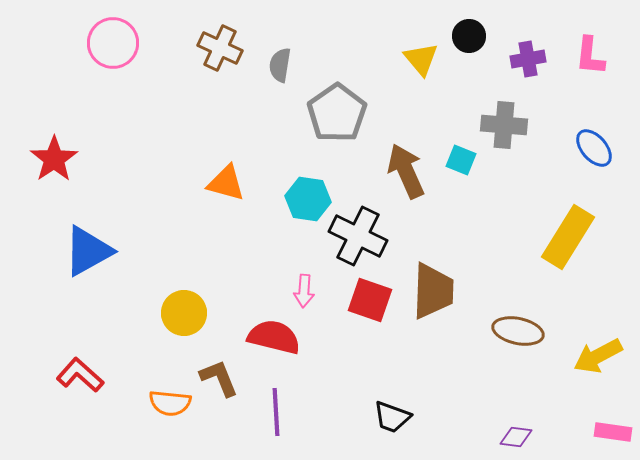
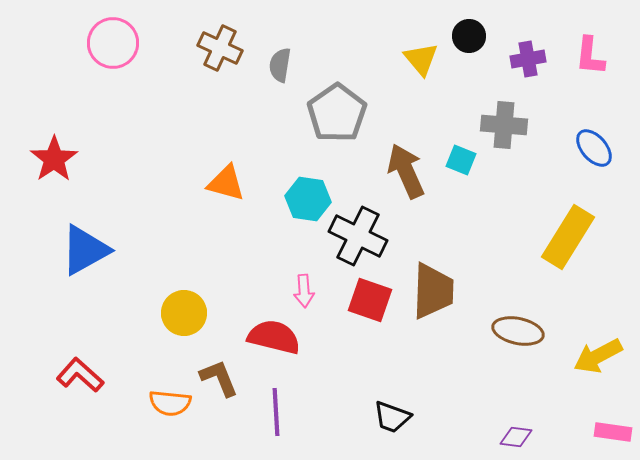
blue triangle: moved 3 px left, 1 px up
pink arrow: rotated 8 degrees counterclockwise
